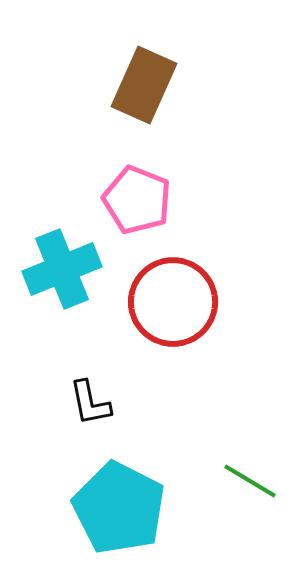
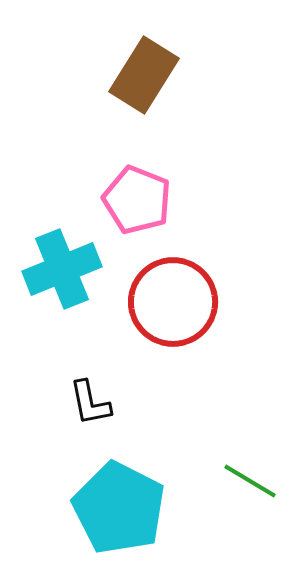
brown rectangle: moved 10 px up; rotated 8 degrees clockwise
